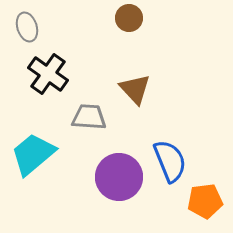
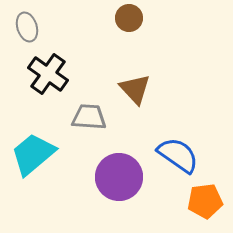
blue semicircle: moved 8 px right, 6 px up; rotated 33 degrees counterclockwise
